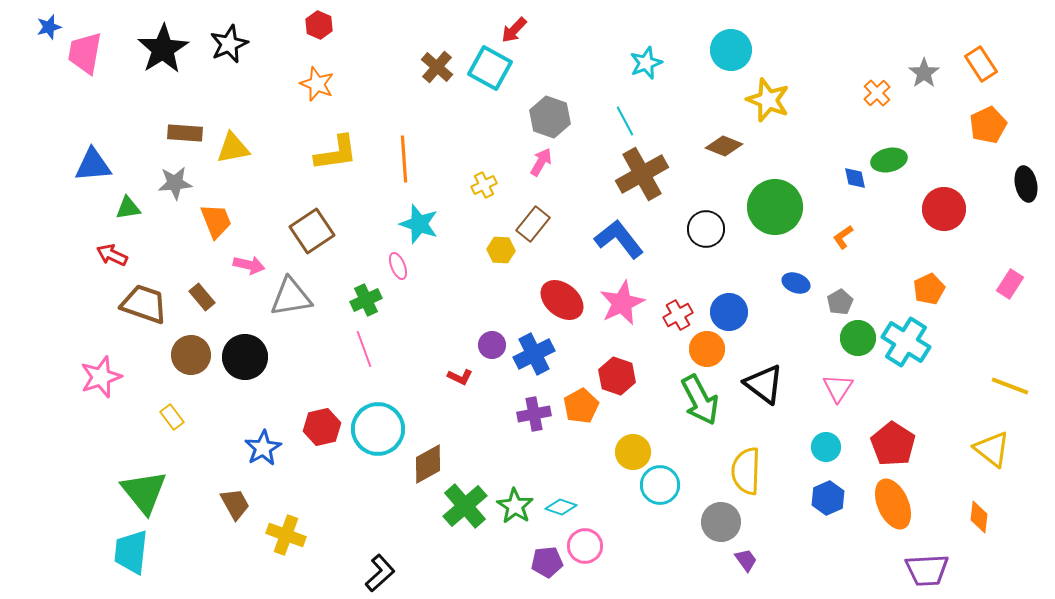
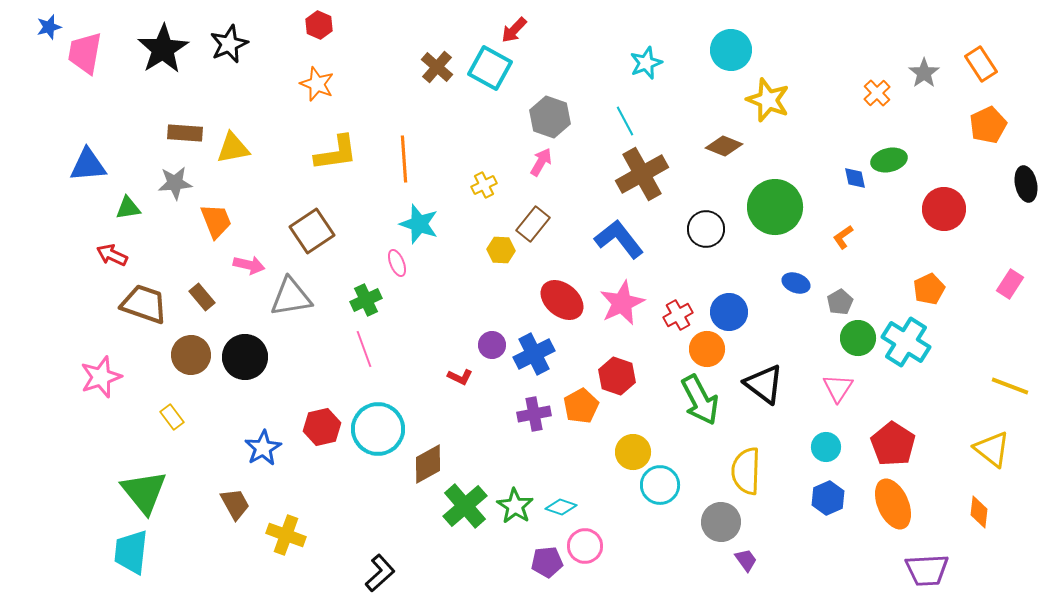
blue triangle at (93, 165): moved 5 px left
pink ellipse at (398, 266): moved 1 px left, 3 px up
orange diamond at (979, 517): moved 5 px up
